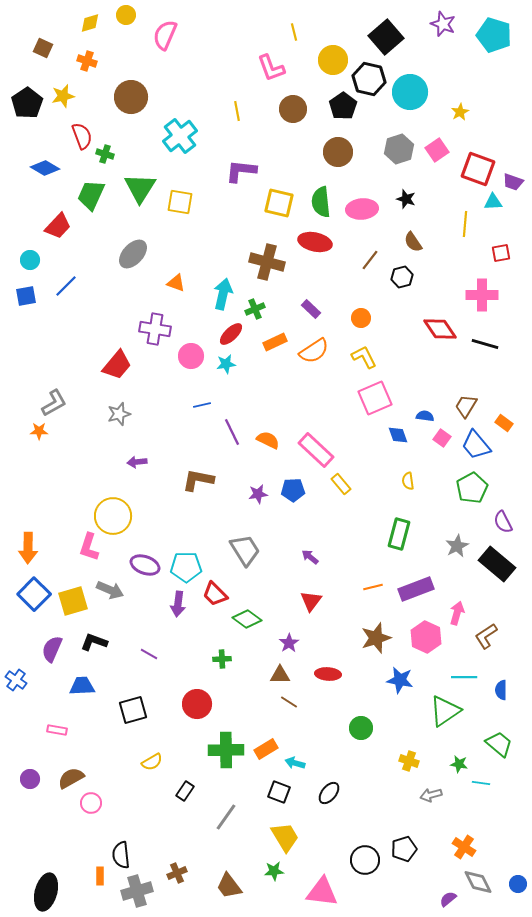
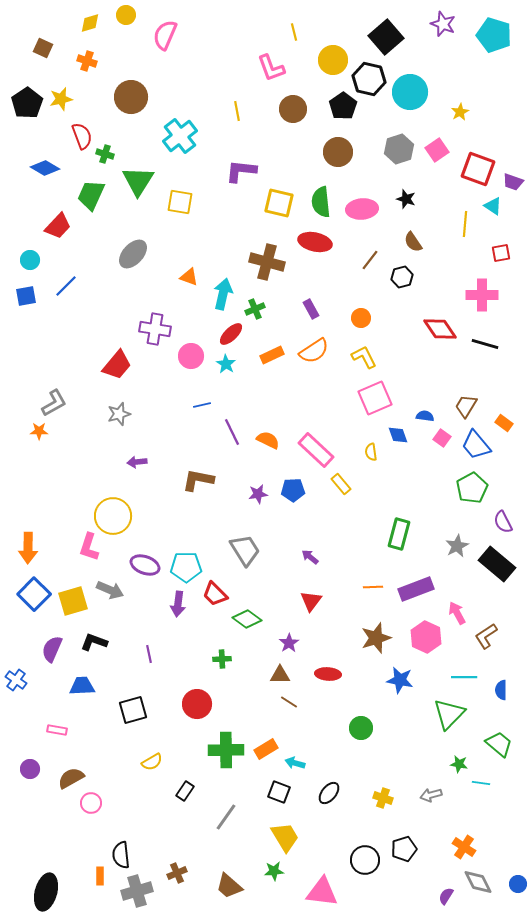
yellow star at (63, 96): moved 2 px left, 3 px down
green triangle at (140, 188): moved 2 px left, 7 px up
cyan triangle at (493, 202): moved 4 px down; rotated 36 degrees clockwise
orange triangle at (176, 283): moved 13 px right, 6 px up
purple rectangle at (311, 309): rotated 18 degrees clockwise
orange rectangle at (275, 342): moved 3 px left, 13 px down
cyan star at (226, 364): rotated 30 degrees counterclockwise
yellow semicircle at (408, 481): moved 37 px left, 29 px up
orange line at (373, 587): rotated 12 degrees clockwise
pink arrow at (457, 613): rotated 45 degrees counterclockwise
purple line at (149, 654): rotated 48 degrees clockwise
green triangle at (445, 711): moved 4 px right, 3 px down; rotated 12 degrees counterclockwise
yellow cross at (409, 761): moved 26 px left, 37 px down
purple circle at (30, 779): moved 10 px up
brown trapezoid at (229, 886): rotated 12 degrees counterclockwise
purple semicircle at (448, 899): moved 2 px left, 3 px up; rotated 18 degrees counterclockwise
